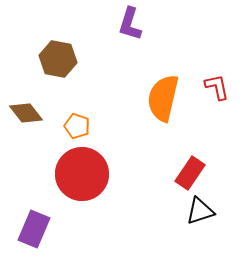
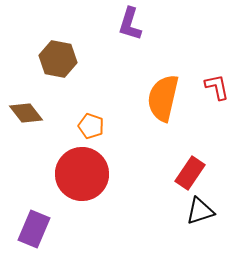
orange pentagon: moved 14 px right
